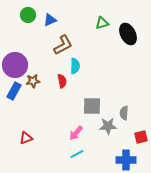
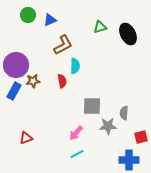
green triangle: moved 2 px left, 4 px down
purple circle: moved 1 px right
blue cross: moved 3 px right
